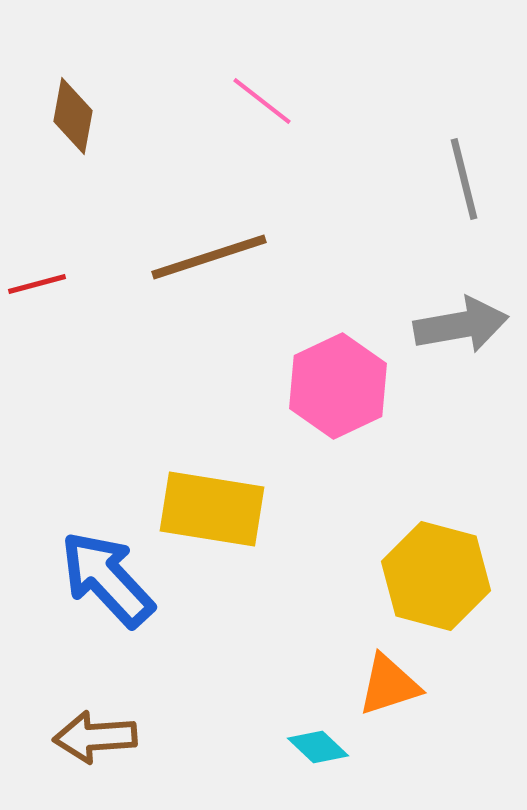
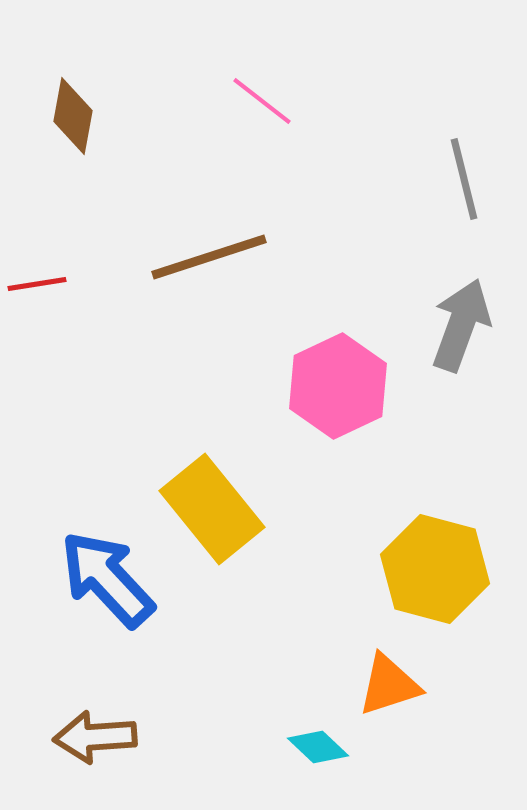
red line: rotated 6 degrees clockwise
gray arrow: rotated 60 degrees counterclockwise
yellow rectangle: rotated 42 degrees clockwise
yellow hexagon: moved 1 px left, 7 px up
